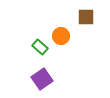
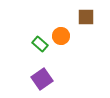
green rectangle: moved 3 px up
